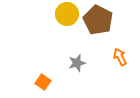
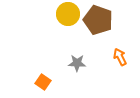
yellow circle: moved 1 px right
brown pentagon: rotated 8 degrees counterclockwise
gray star: rotated 18 degrees clockwise
